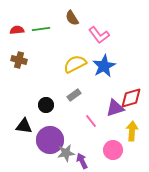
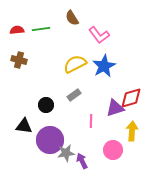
pink line: rotated 40 degrees clockwise
